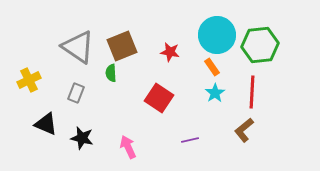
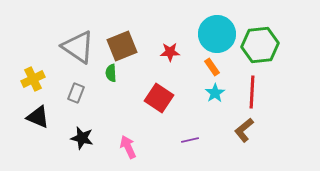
cyan circle: moved 1 px up
red star: rotated 12 degrees counterclockwise
yellow cross: moved 4 px right, 1 px up
black triangle: moved 8 px left, 7 px up
